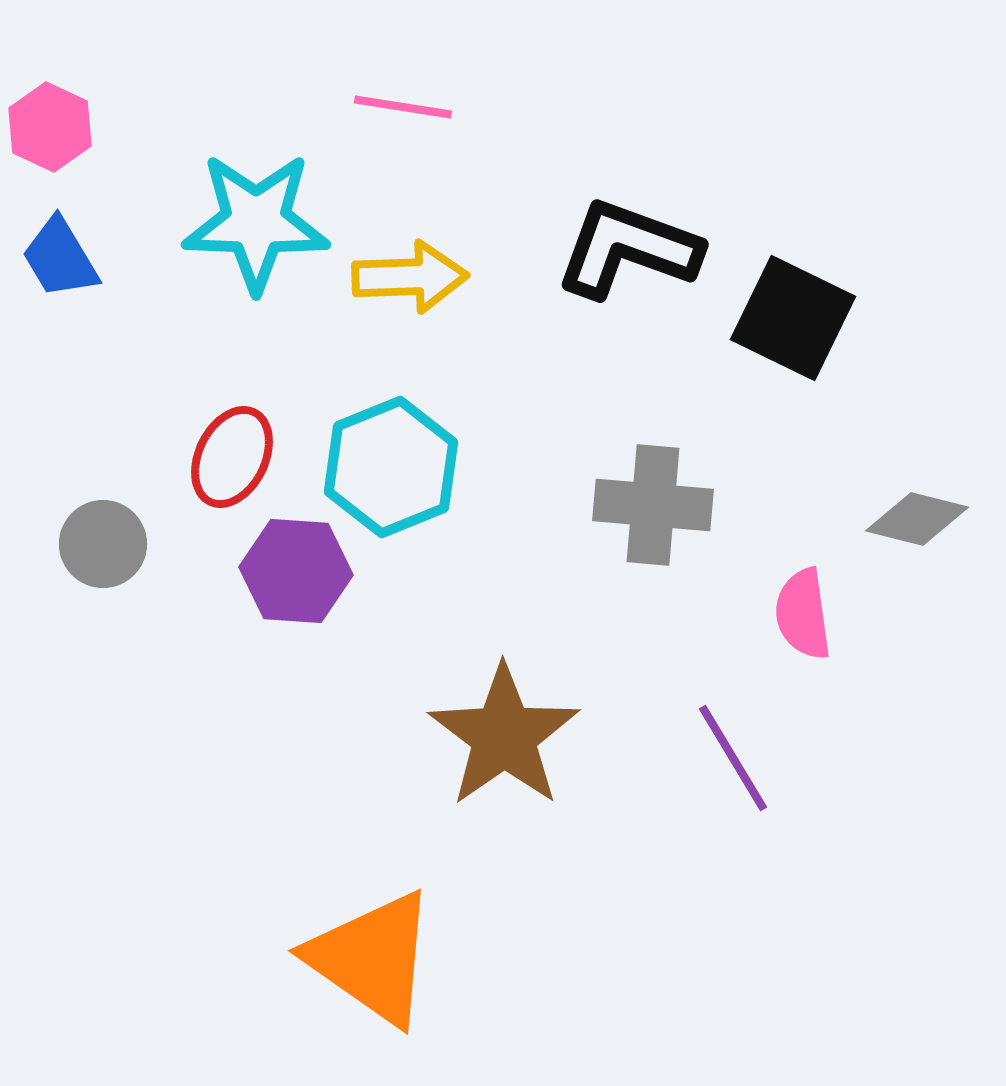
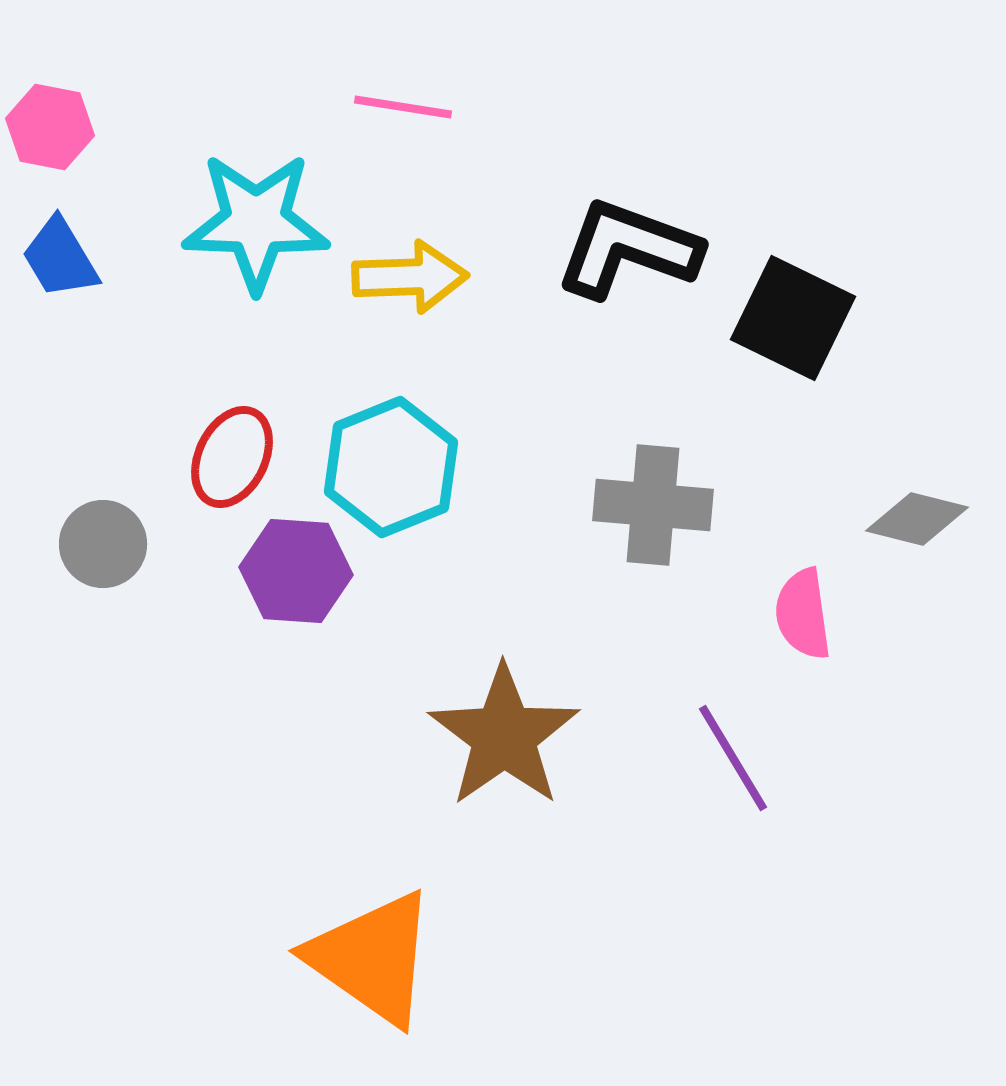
pink hexagon: rotated 14 degrees counterclockwise
